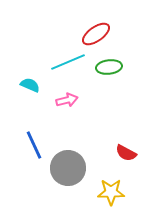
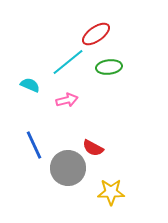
cyan line: rotated 16 degrees counterclockwise
red semicircle: moved 33 px left, 5 px up
